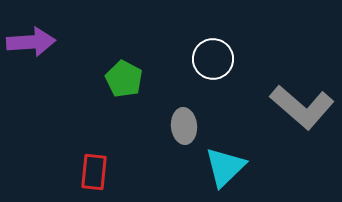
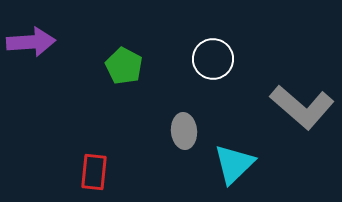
green pentagon: moved 13 px up
gray ellipse: moved 5 px down
cyan triangle: moved 9 px right, 3 px up
